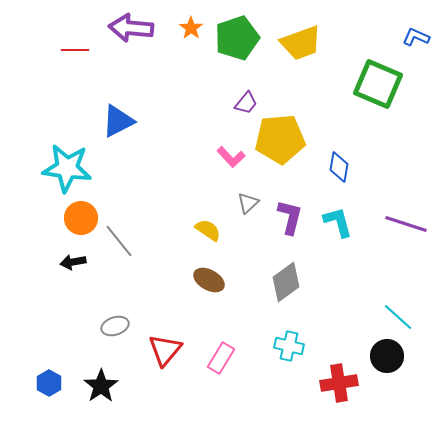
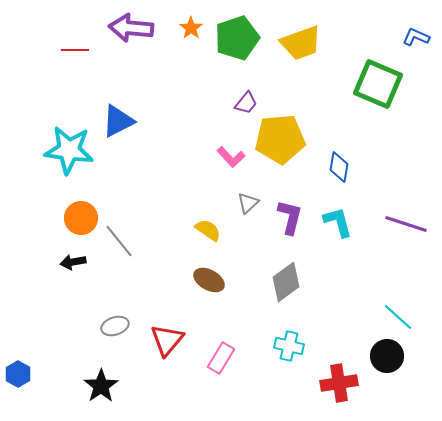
cyan star: moved 2 px right, 18 px up
red triangle: moved 2 px right, 10 px up
blue hexagon: moved 31 px left, 9 px up
